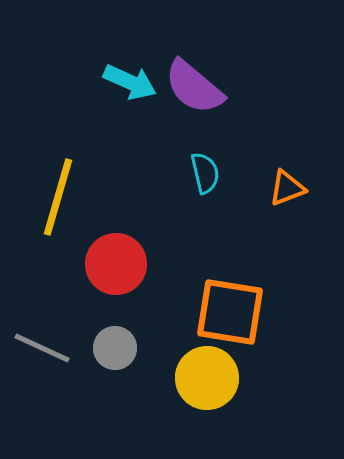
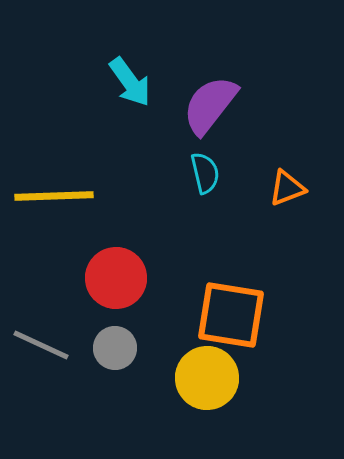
cyan arrow: rotated 30 degrees clockwise
purple semicircle: moved 16 px right, 18 px down; rotated 88 degrees clockwise
yellow line: moved 4 px left, 1 px up; rotated 72 degrees clockwise
red circle: moved 14 px down
orange square: moved 1 px right, 3 px down
gray line: moved 1 px left, 3 px up
